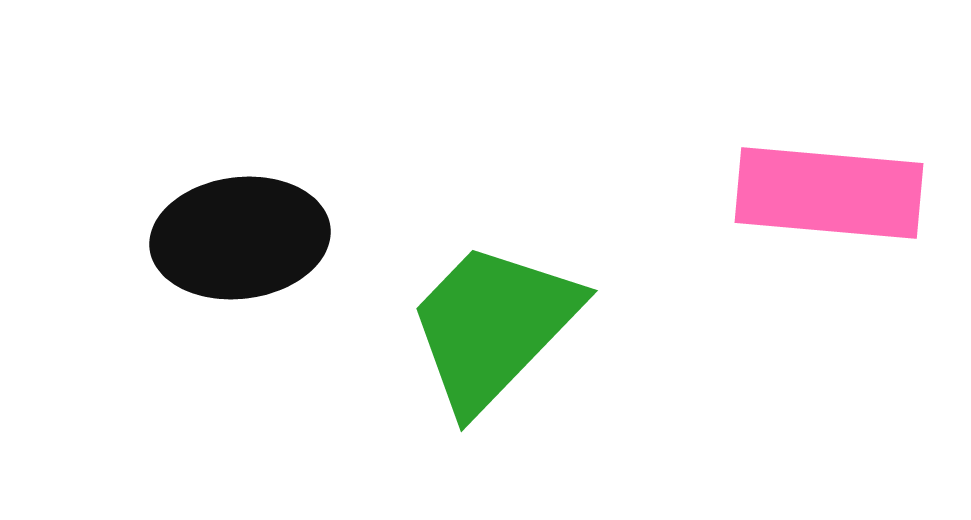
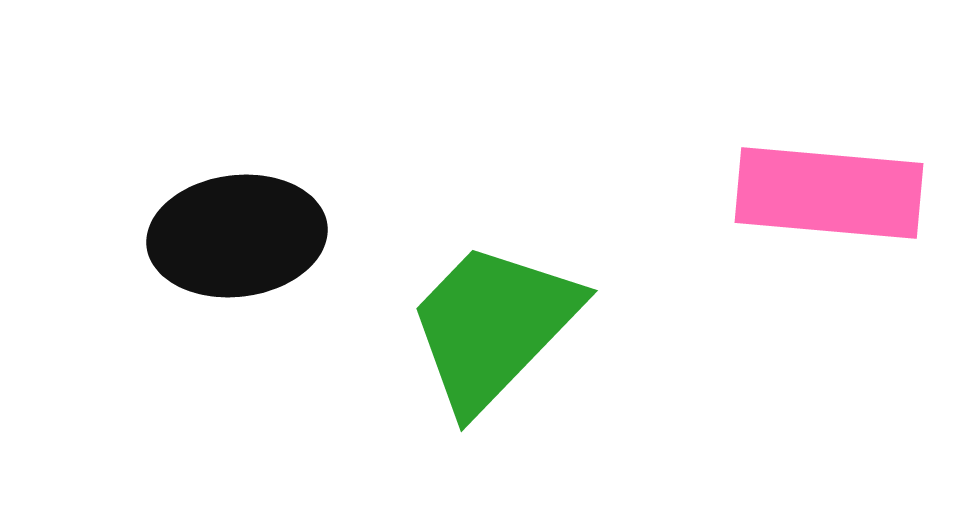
black ellipse: moved 3 px left, 2 px up
